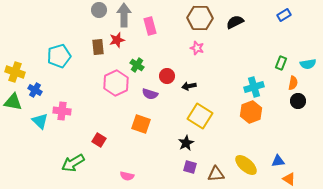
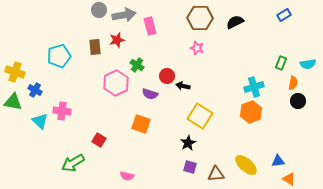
gray arrow: rotated 80 degrees clockwise
brown rectangle: moved 3 px left
black arrow: moved 6 px left; rotated 24 degrees clockwise
black star: moved 2 px right
